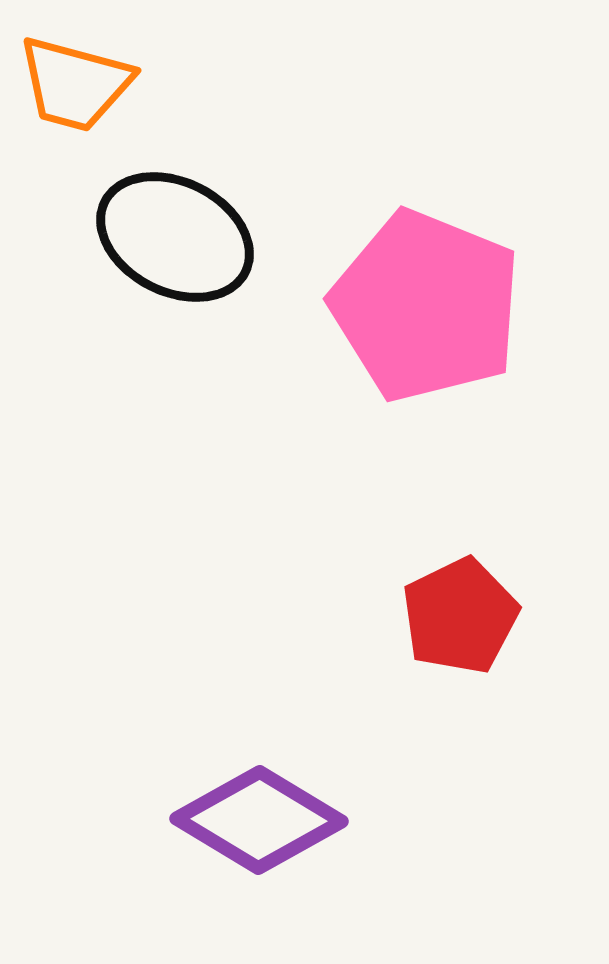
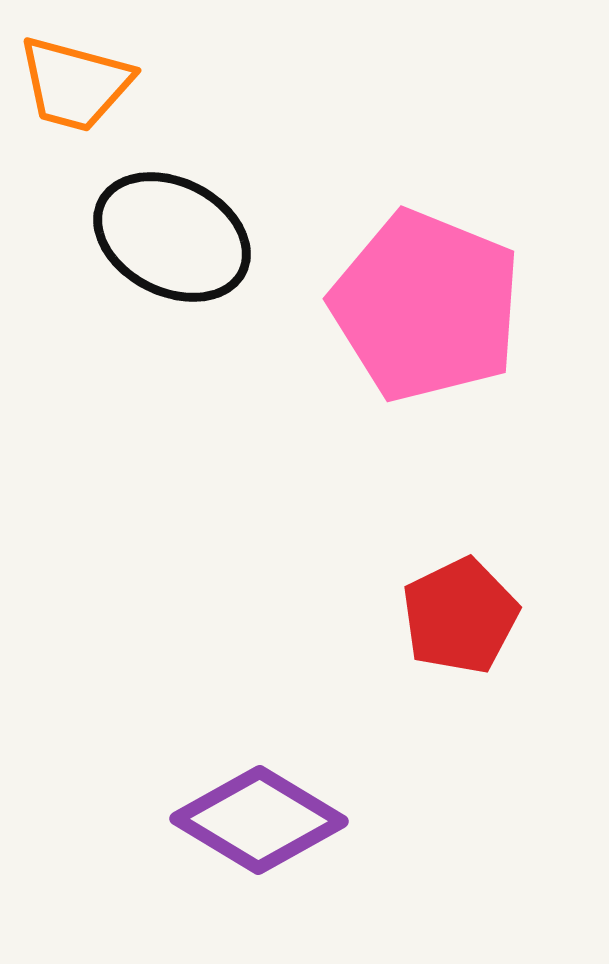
black ellipse: moved 3 px left
